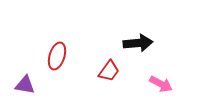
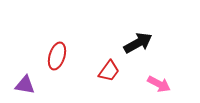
black arrow: rotated 24 degrees counterclockwise
pink arrow: moved 2 px left
